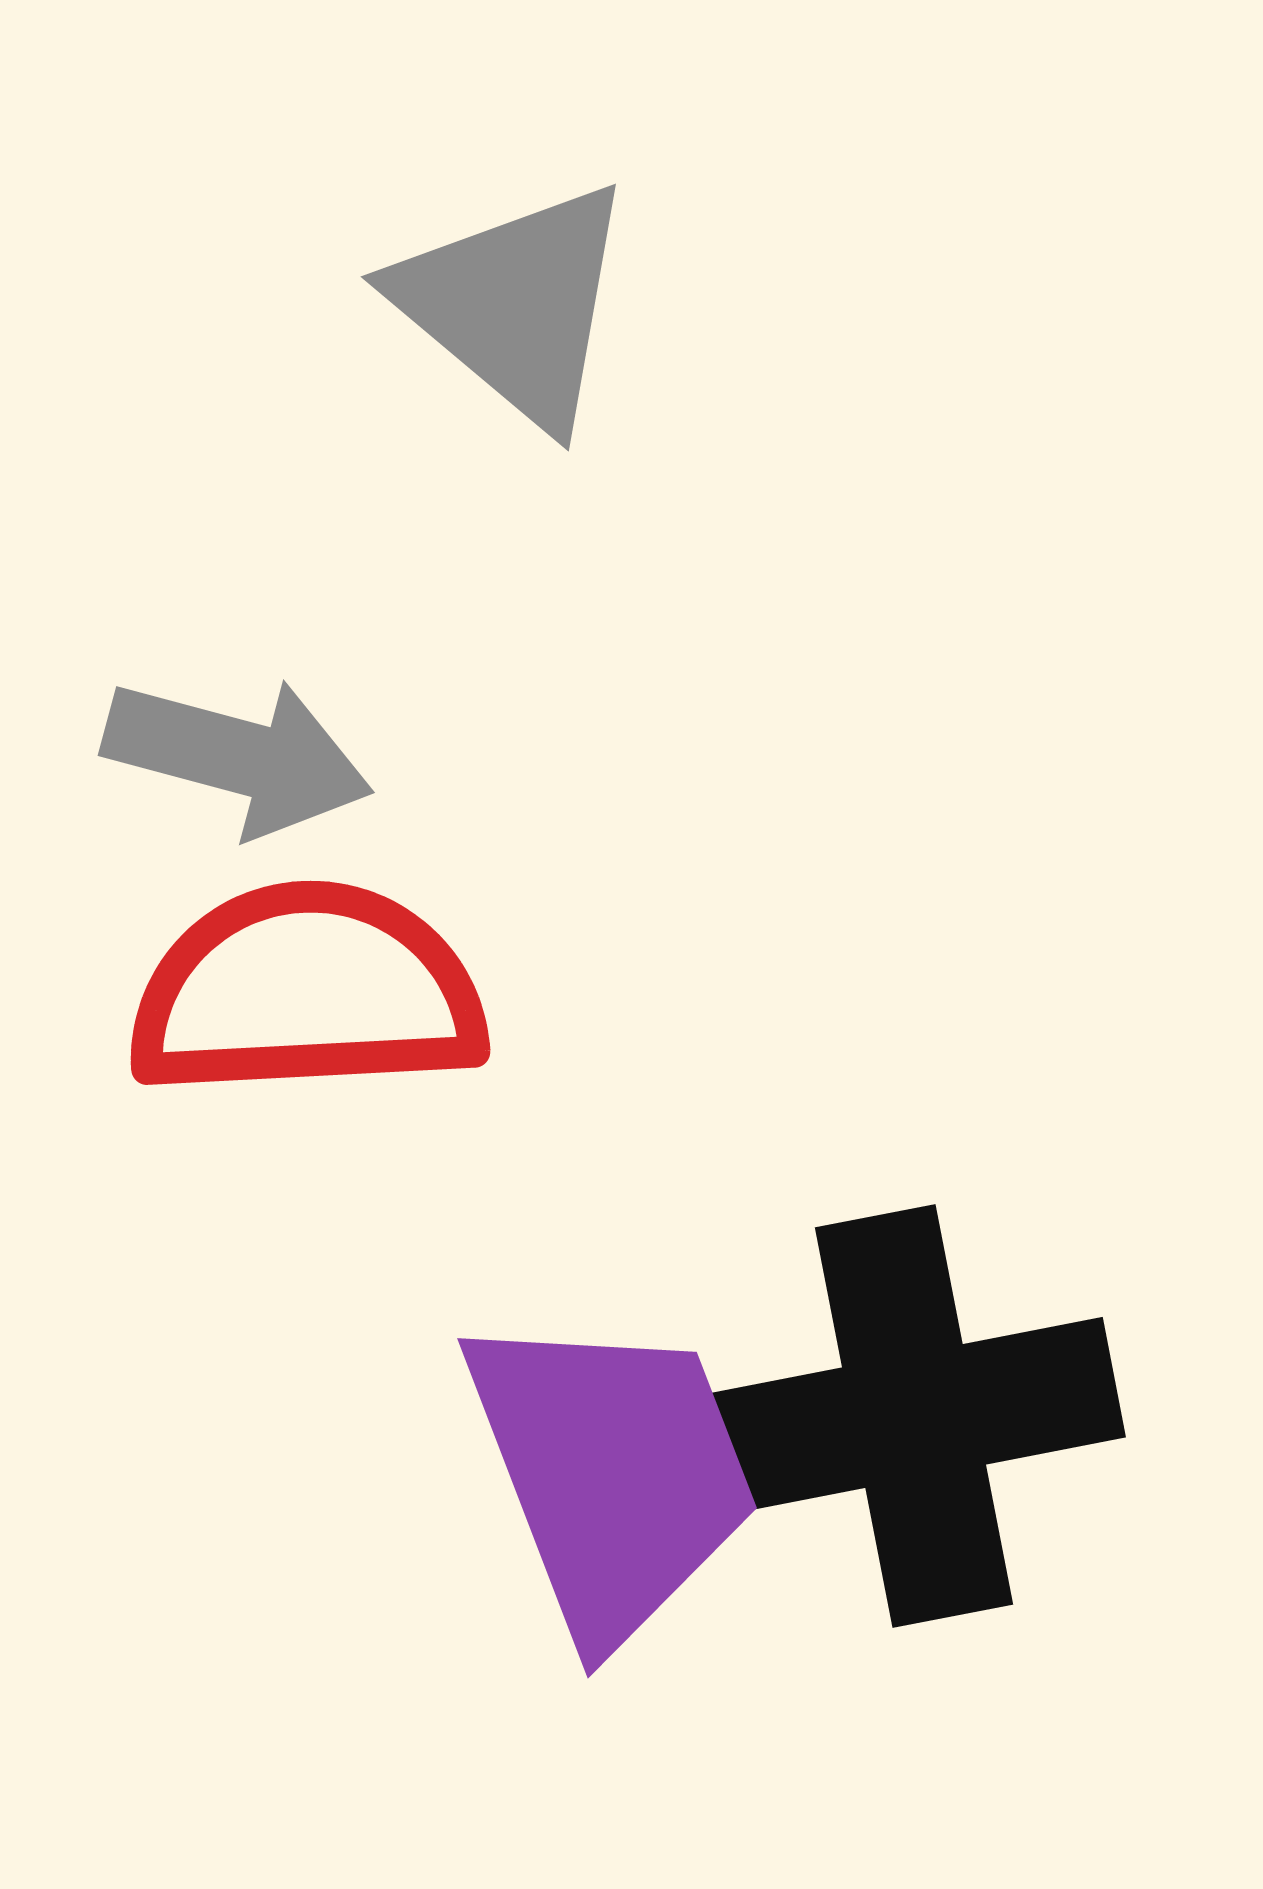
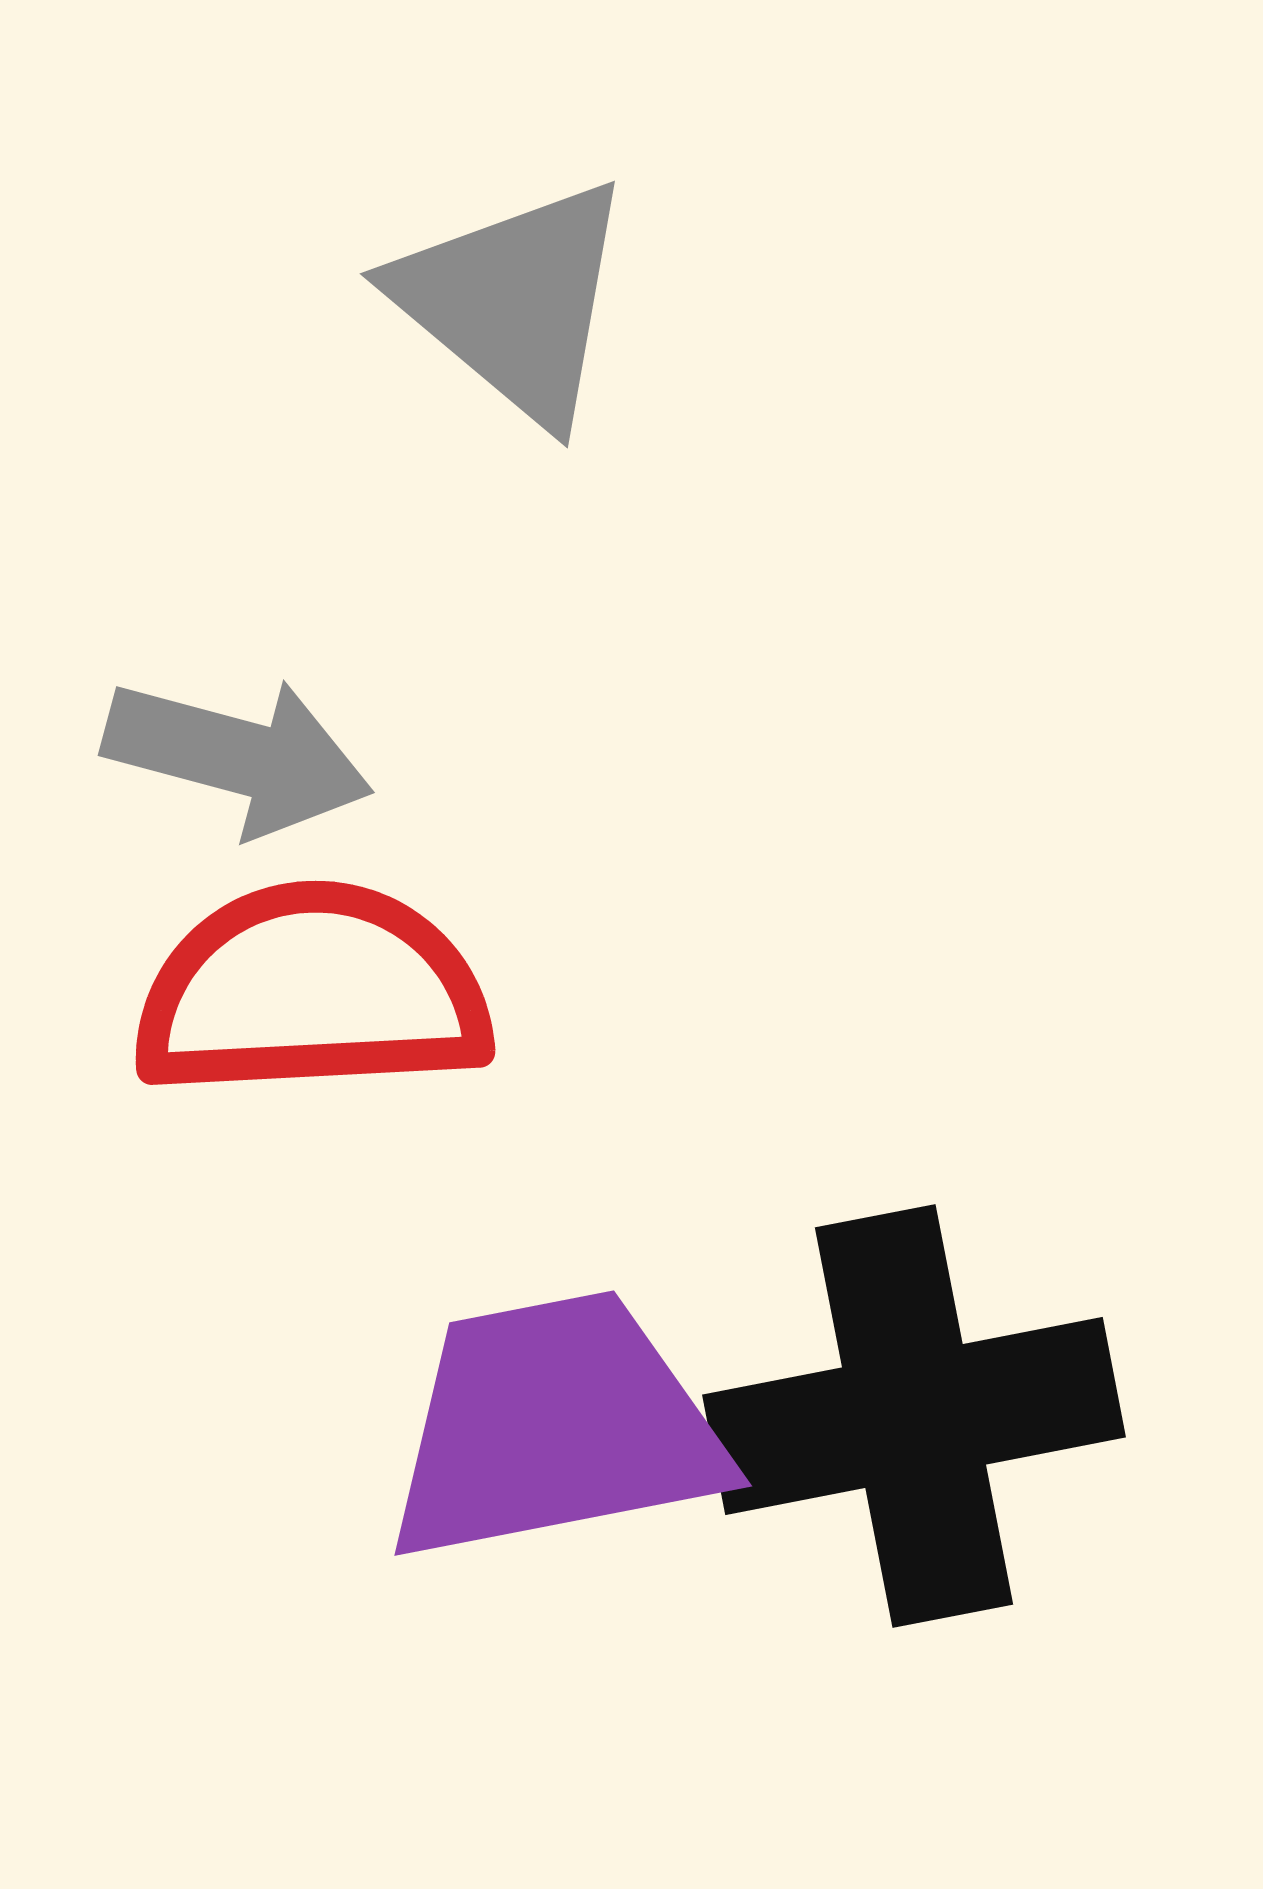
gray triangle: moved 1 px left, 3 px up
red semicircle: moved 5 px right
purple trapezoid: moved 57 px left, 47 px up; rotated 80 degrees counterclockwise
